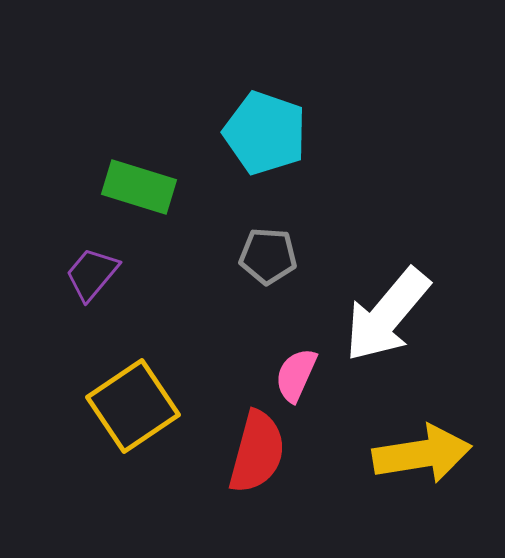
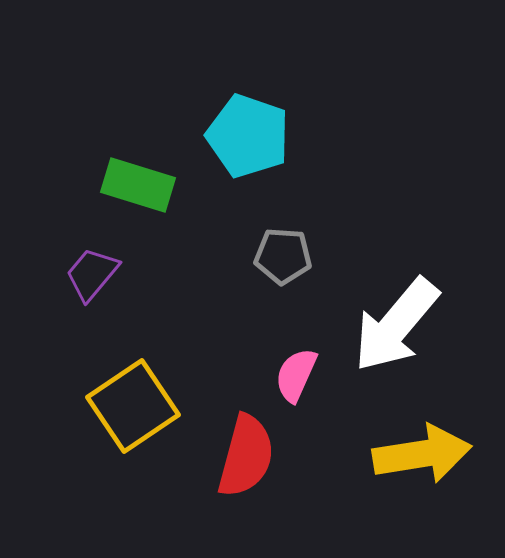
cyan pentagon: moved 17 px left, 3 px down
green rectangle: moved 1 px left, 2 px up
gray pentagon: moved 15 px right
white arrow: moved 9 px right, 10 px down
red semicircle: moved 11 px left, 4 px down
